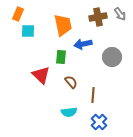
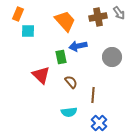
gray arrow: moved 1 px left, 1 px up
orange trapezoid: moved 2 px right, 4 px up; rotated 30 degrees counterclockwise
blue arrow: moved 5 px left, 2 px down
green rectangle: rotated 16 degrees counterclockwise
blue cross: moved 1 px down
